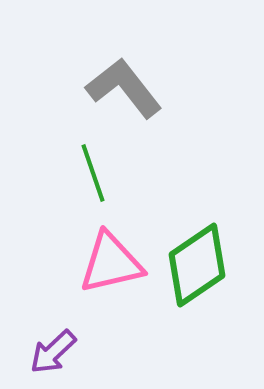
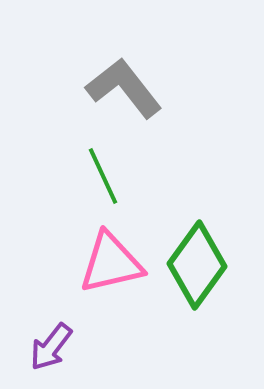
green line: moved 10 px right, 3 px down; rotated 6 degrees counterclockwise
green diamond: rotated 20 degrees counterclockwise
purple arrow: moved 2 px left, 5 px up; rotated 9 degrees counterclockwise
